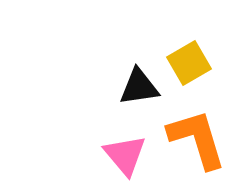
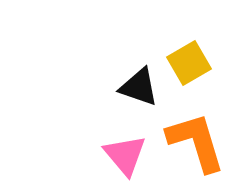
black triangle: rotated 27 degrees clockwise
orange L-shape: moved 1 px left, 3 px down
